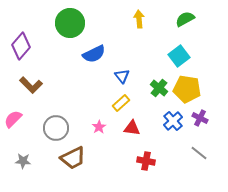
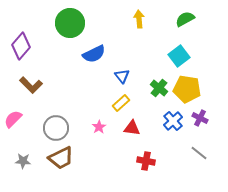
brown trapezoid: moved 12 px left
